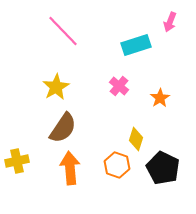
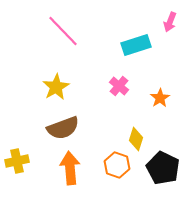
brown semicircle: rotated 36 degrees clockwise
